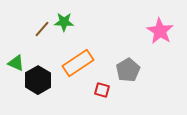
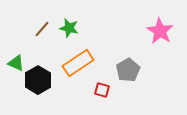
green star: moved 5 px right, 6 px down; rotated 12 degrees clockwise
